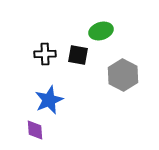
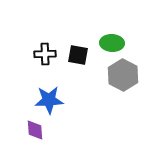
green ellipse: moved 11 px right, 12 px down; rotated 20 degrees clockwise
blue star: rotated 20 degrees clockwise
